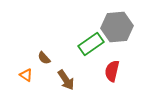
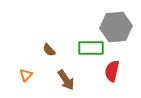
gray hexagon: moved 1 px left
green rectangle: moved 4 px down; rotated 35 degrees clockwise
brown semicircle: moved 5 px right, 8 px up
orange triangle: rotated 40 degrees clockwise
